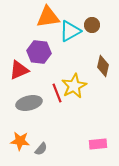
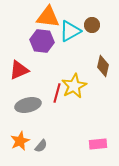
orange triangle: rotated 15 degrees clockwise
purple hexagon: moved 3 px right, 11 px up
red line: rotated 36 degrees clockwise
gray ellipse: moved 1 px left, 2 px down
orange star: rotated 30 degrees counterclockwise
gray semicircle: moved 3 px up
